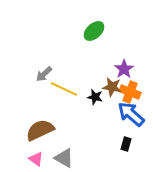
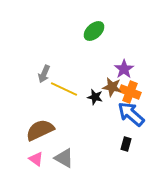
gray arrow: rotated 24 degrees counterclockwise
